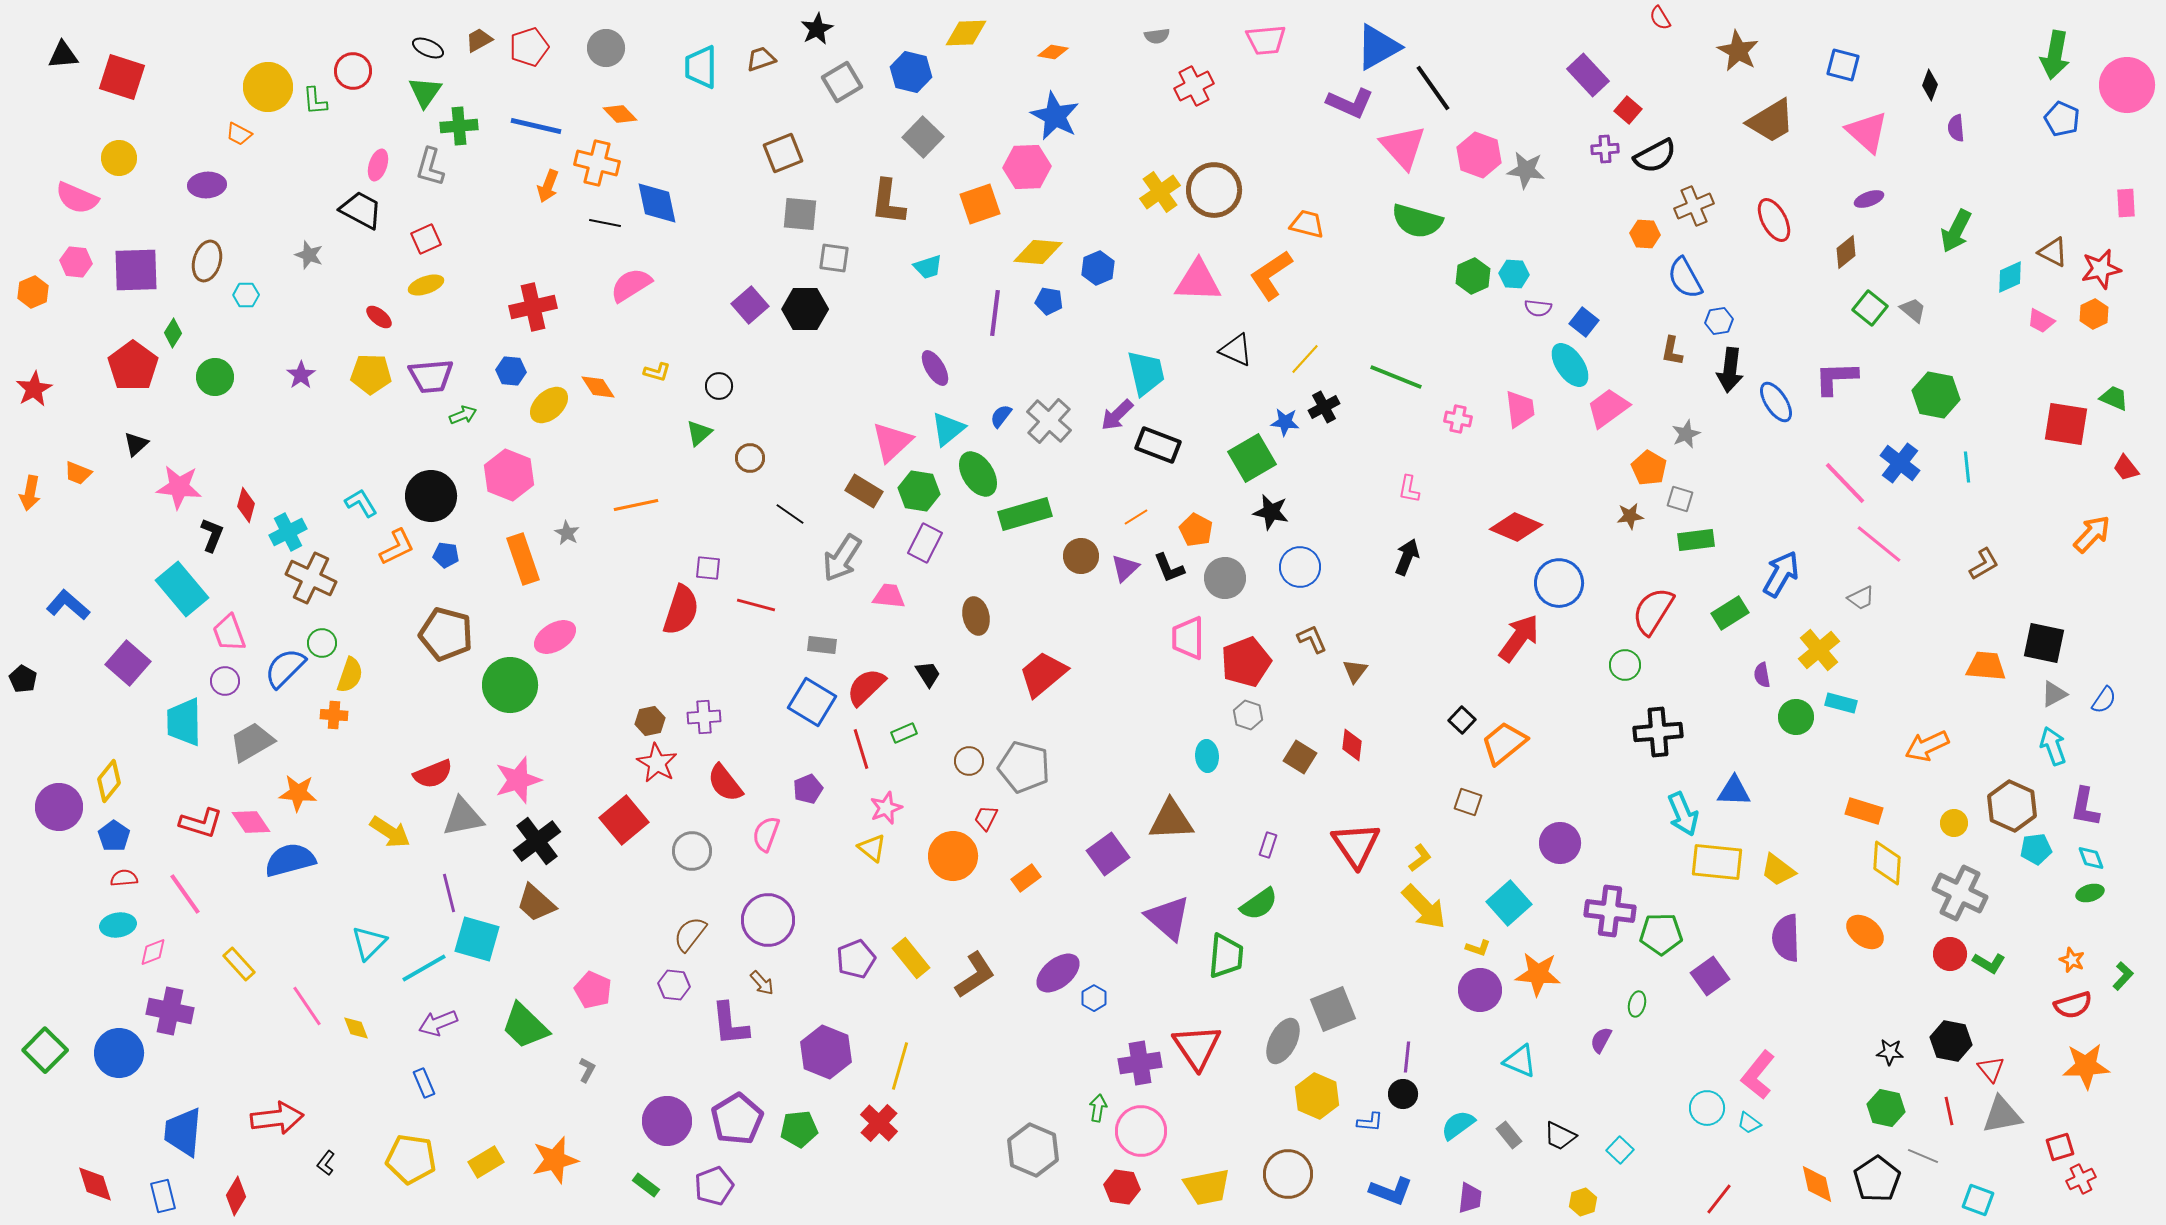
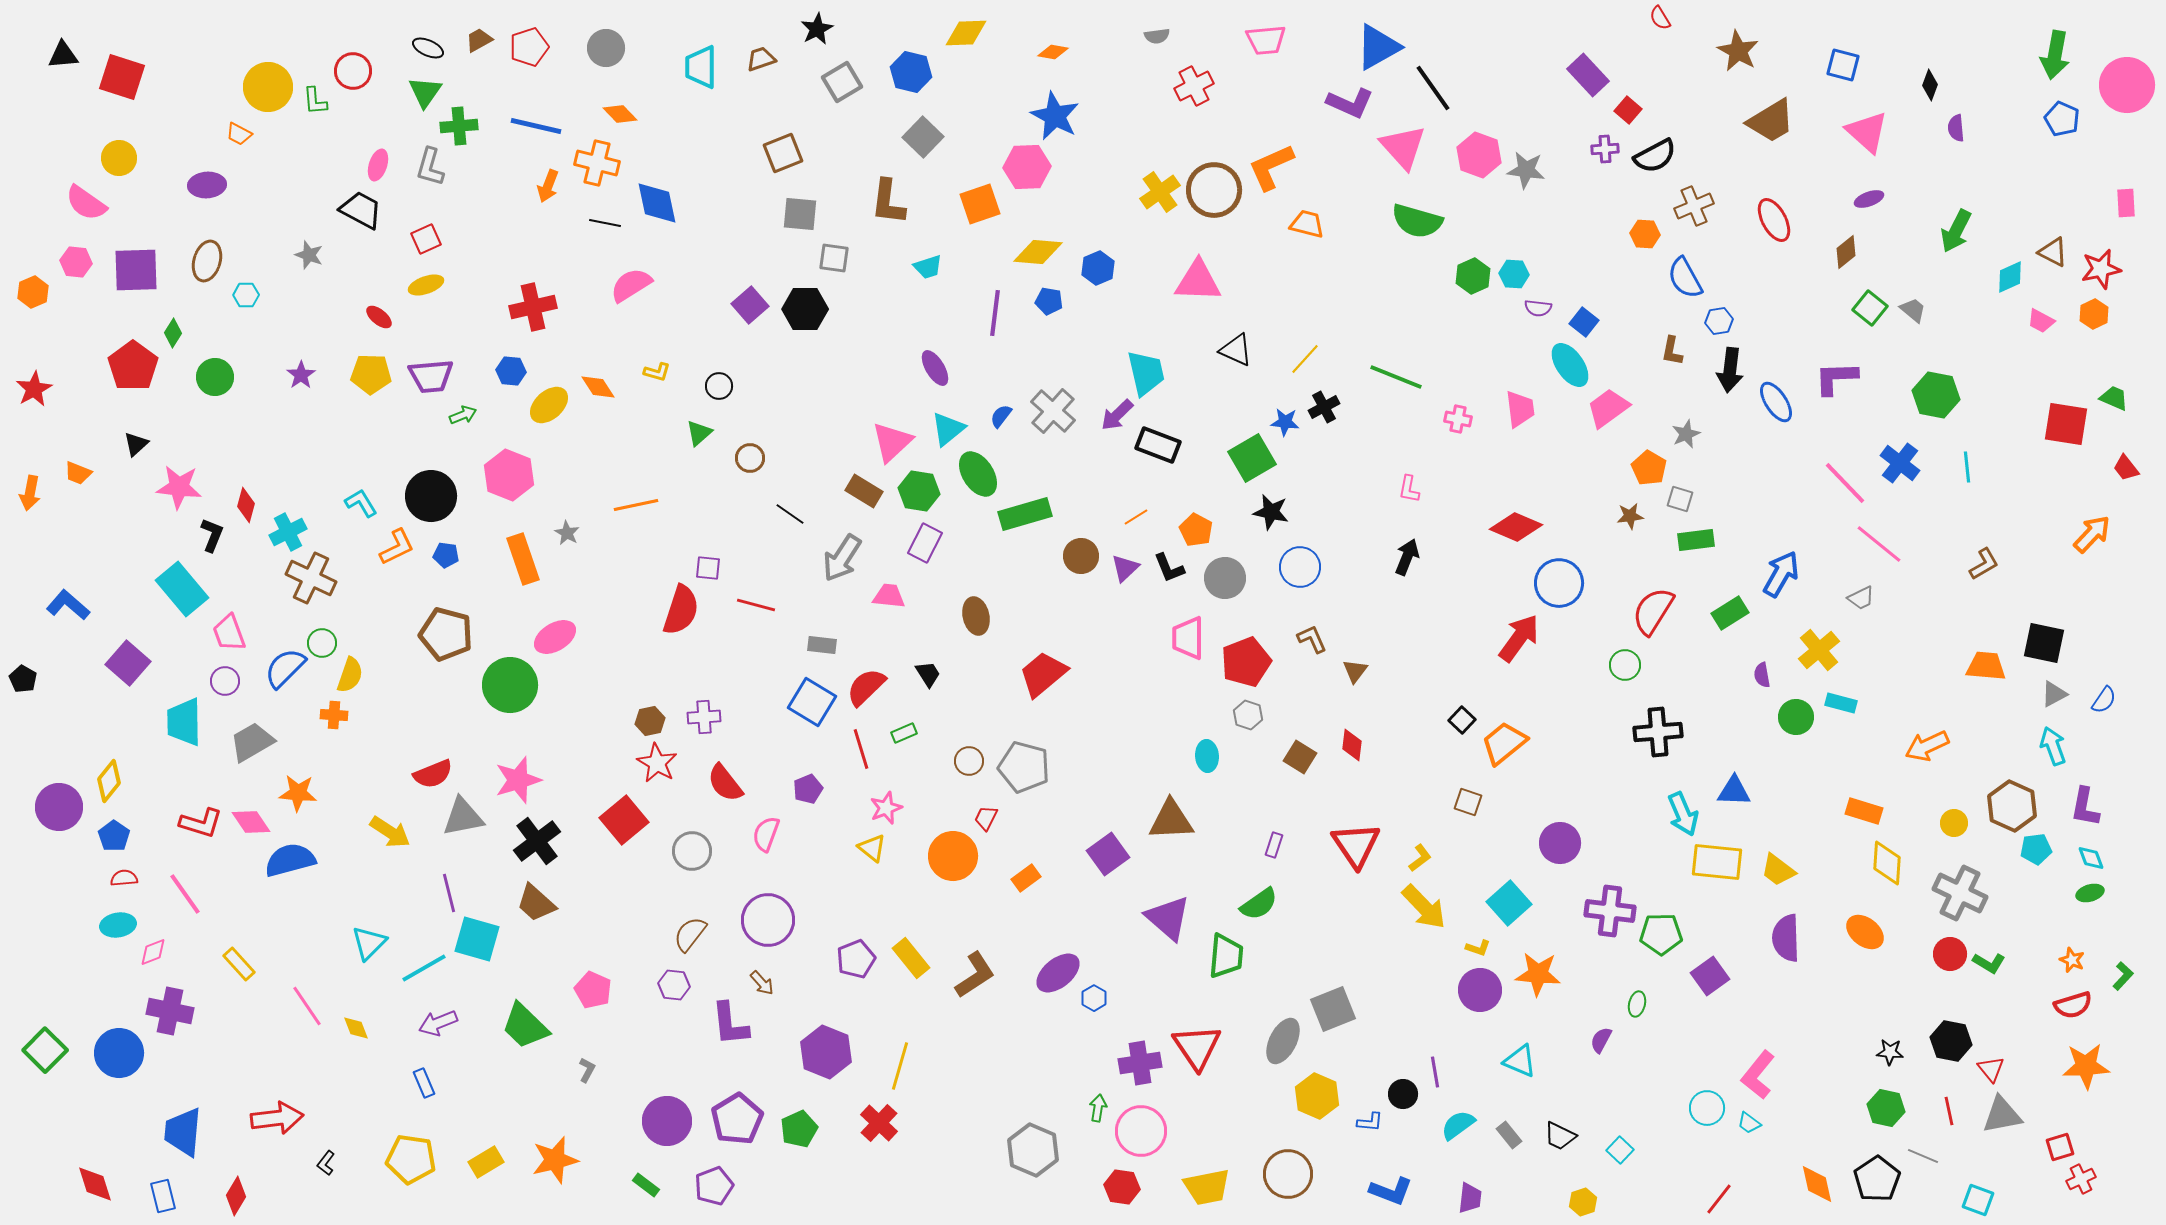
pink semicircle at (77, 198): moved 9 px right, 5 px down; rotated 12 degrees clockwise
orange L-shape at (1271, 275): moved 108 px up; rotated 10 degrees clockwise
gray cross at (1049, 421): moved 4 px right, 10 px up
purple rectangle at (1268, 845): moved 6 px right
purple line at (1407, 1057): moved 28 px right, 15 px down; rotated 16 degrees counterclockwise
green pentagon at (799, 1129): rotated 18 degrees counterclockwise
